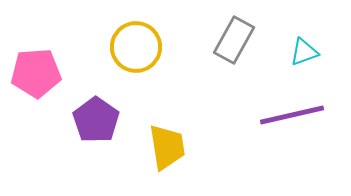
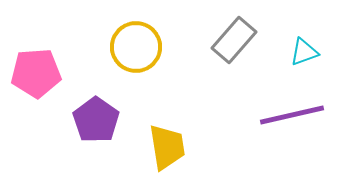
gray rectangle: rotated 12 degrees clockwise
